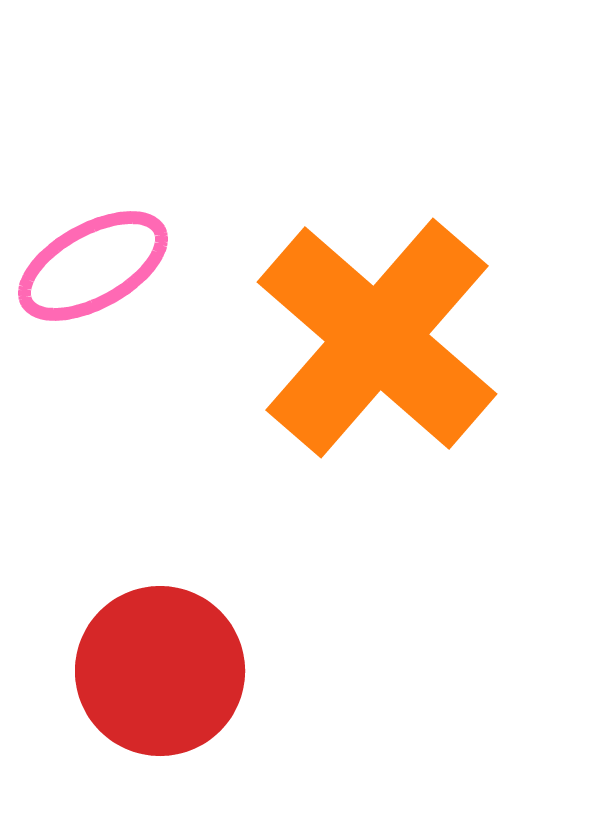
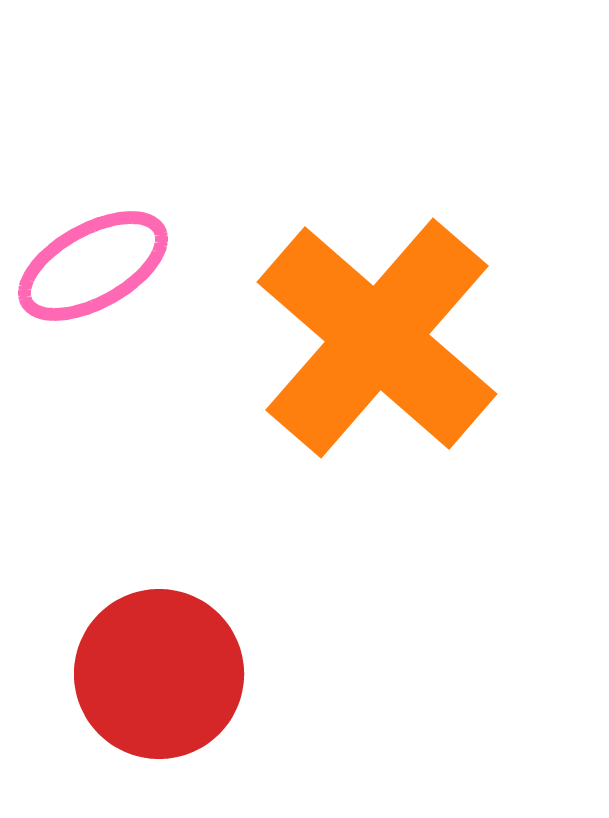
red circle: moved 1 px left, 3 px down
